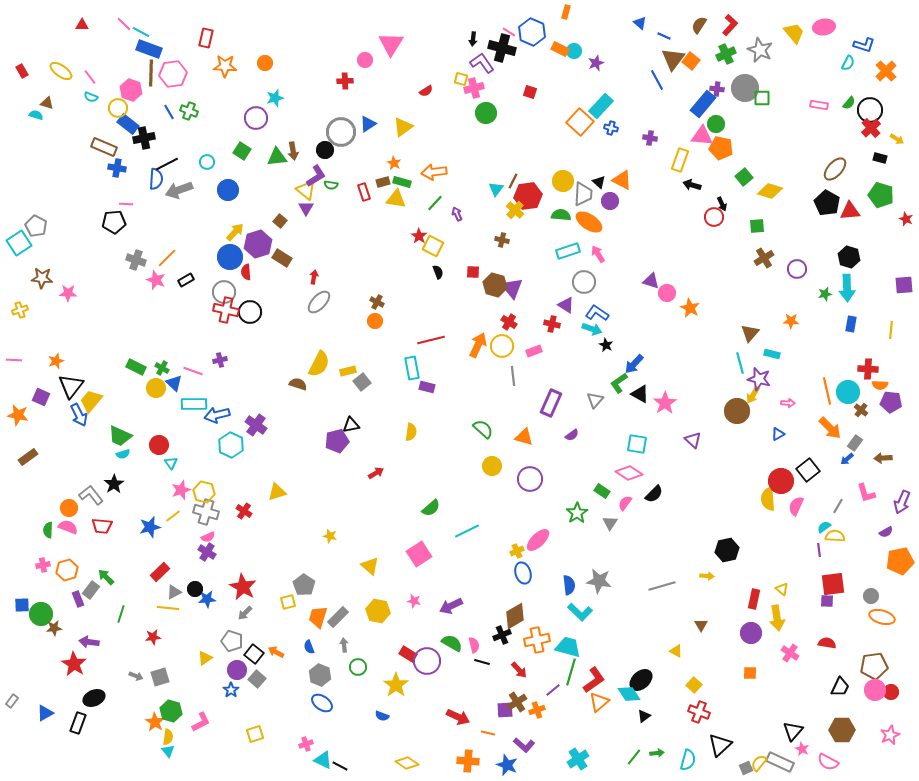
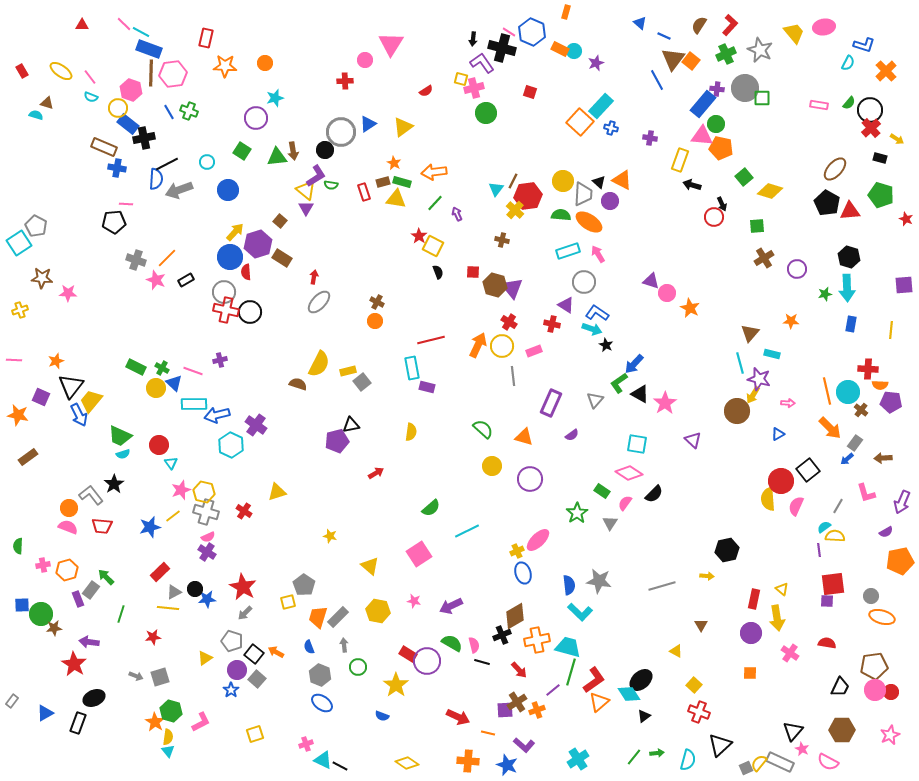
green semicircle at (48, 530): moved 30 px left, 16 px down
